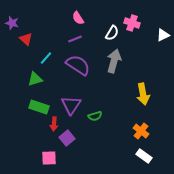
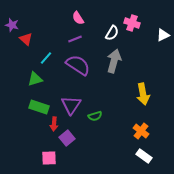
purple star: moved 2 px down
